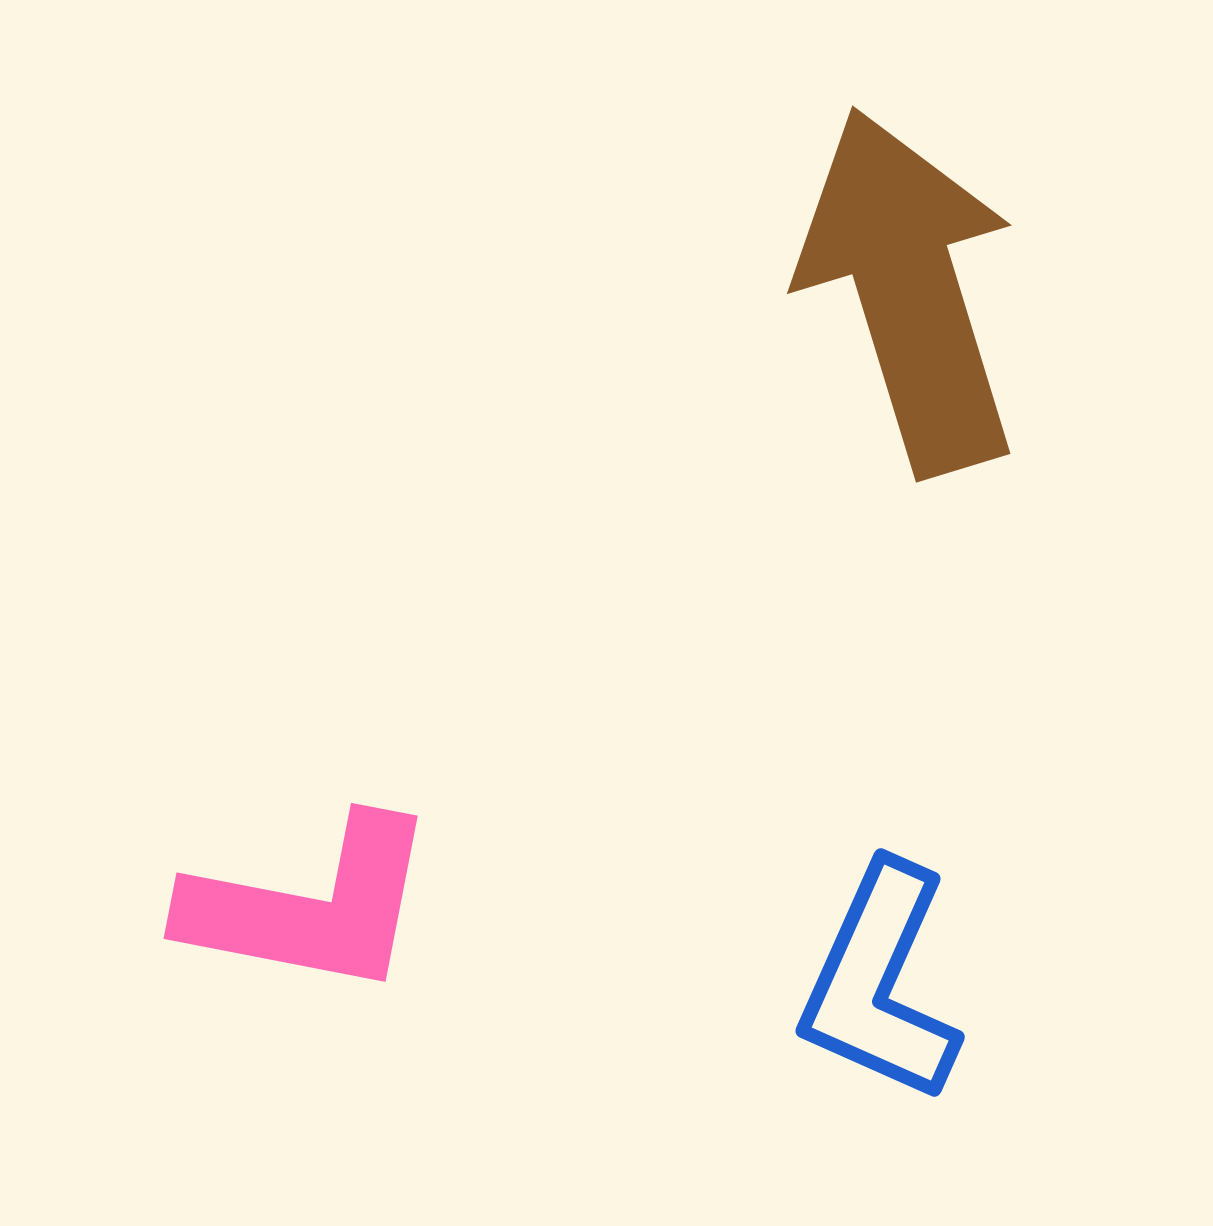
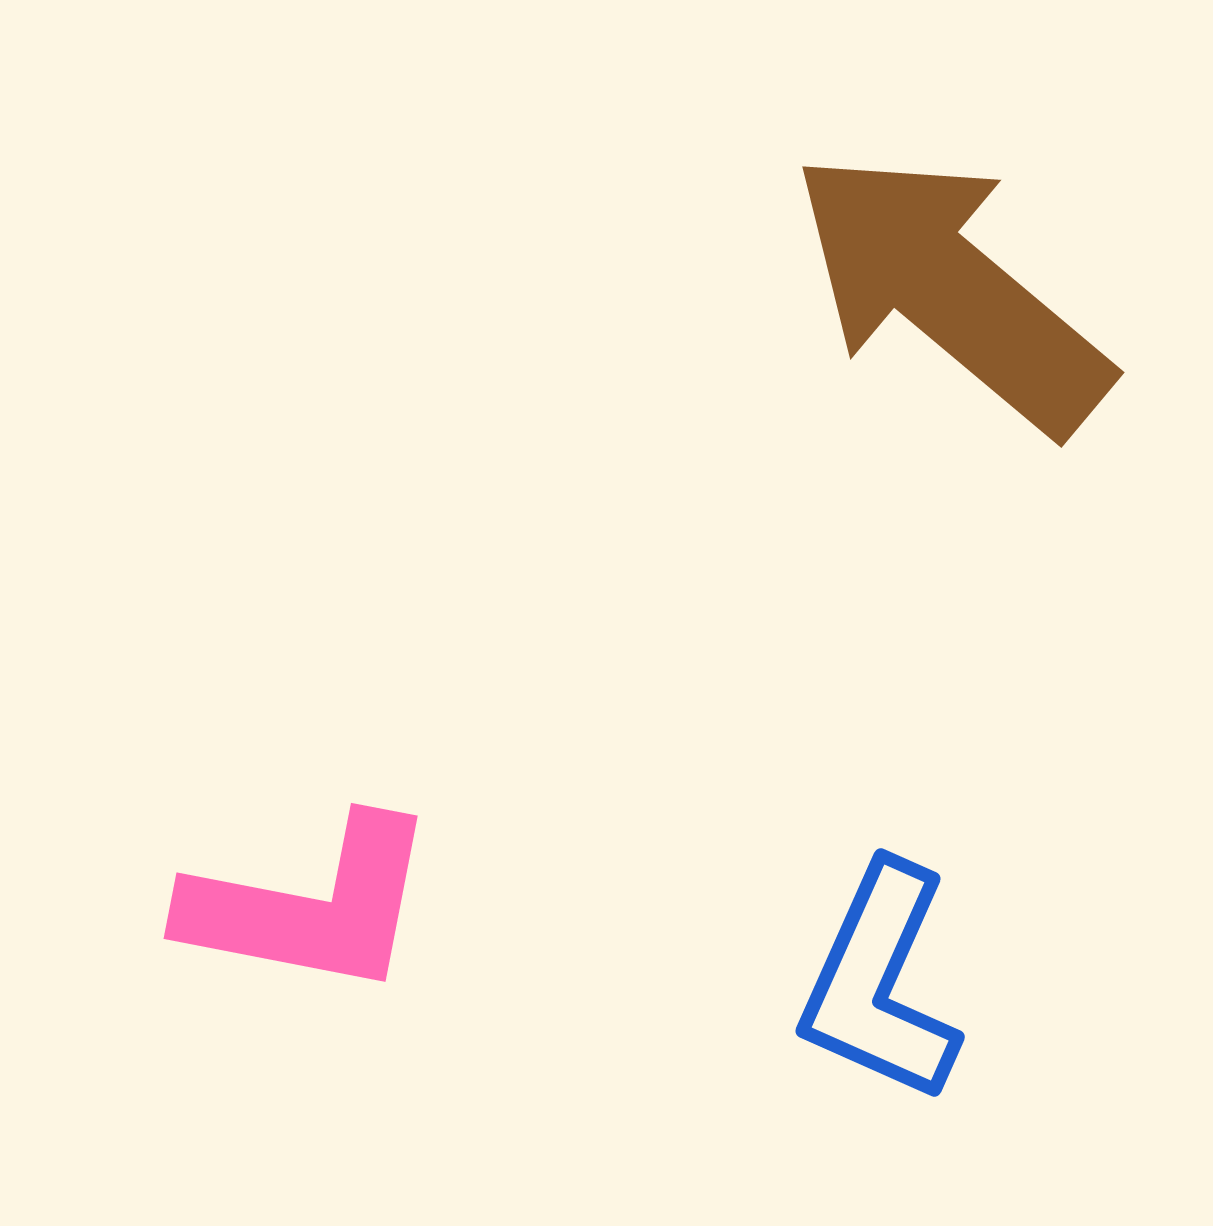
brown arrow: moved 42 px right; rotated 33 degrees counterclockwise
